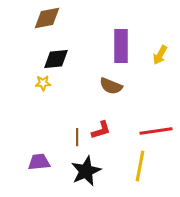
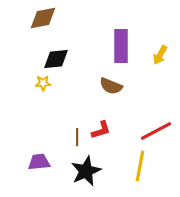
brown diamond: moved 4 px left
red line: rotated 20 degrees counterclockwise
